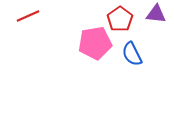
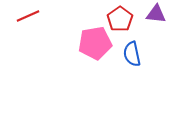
blue semicircle: rotated 15 degrees clockwise
